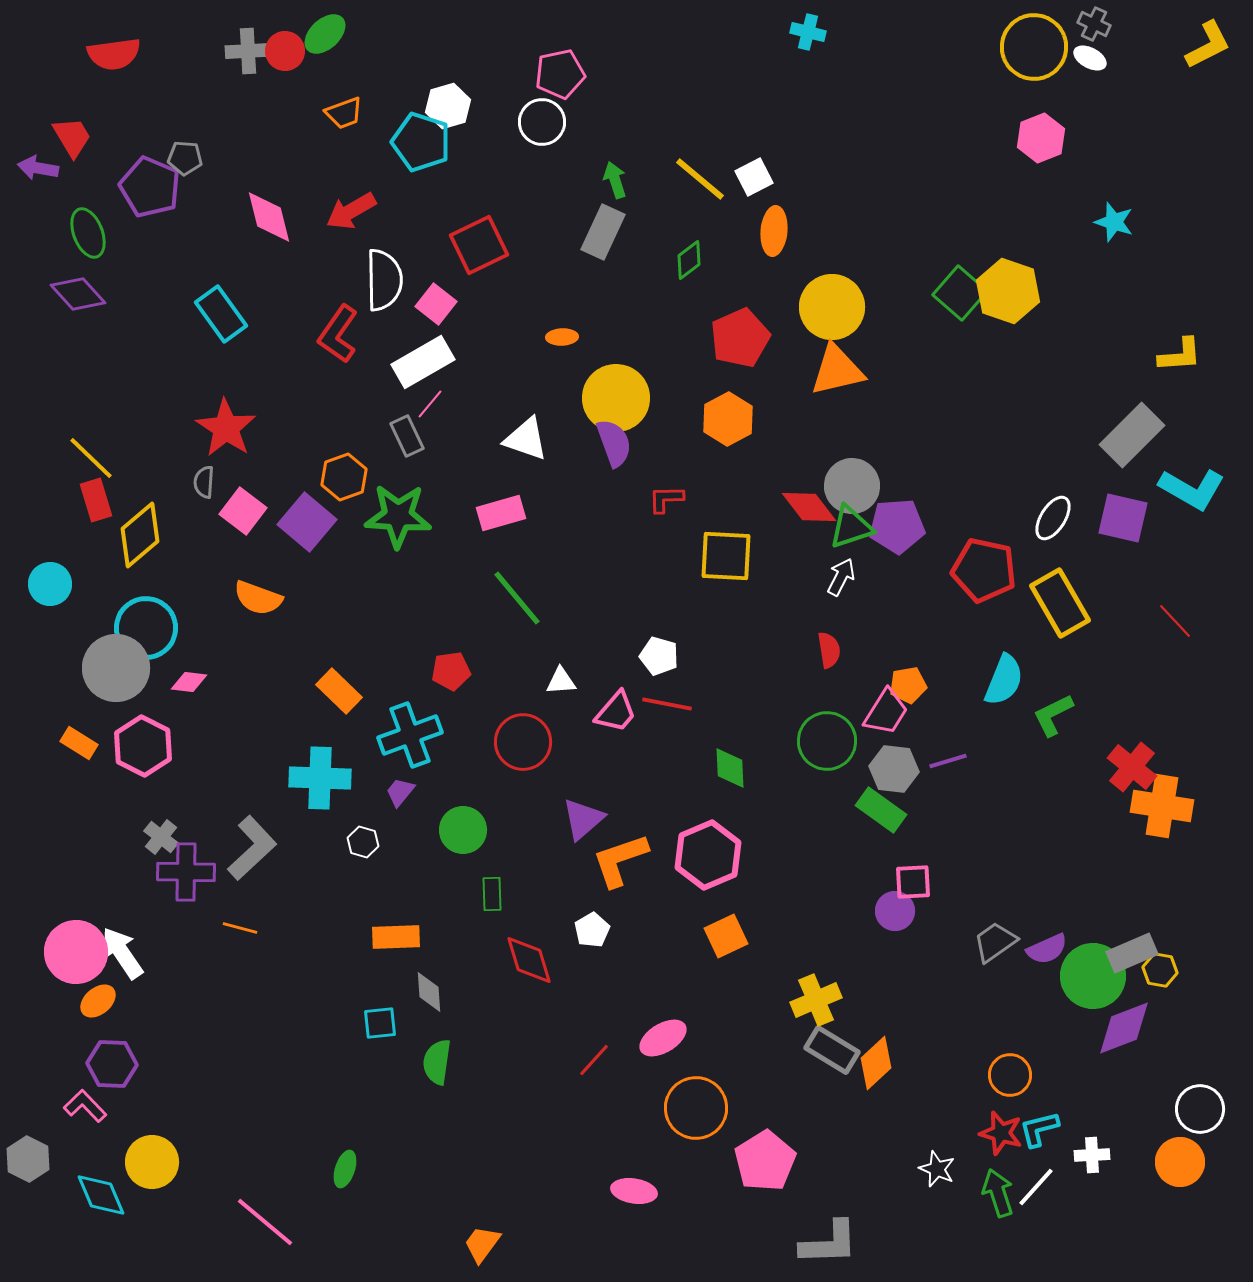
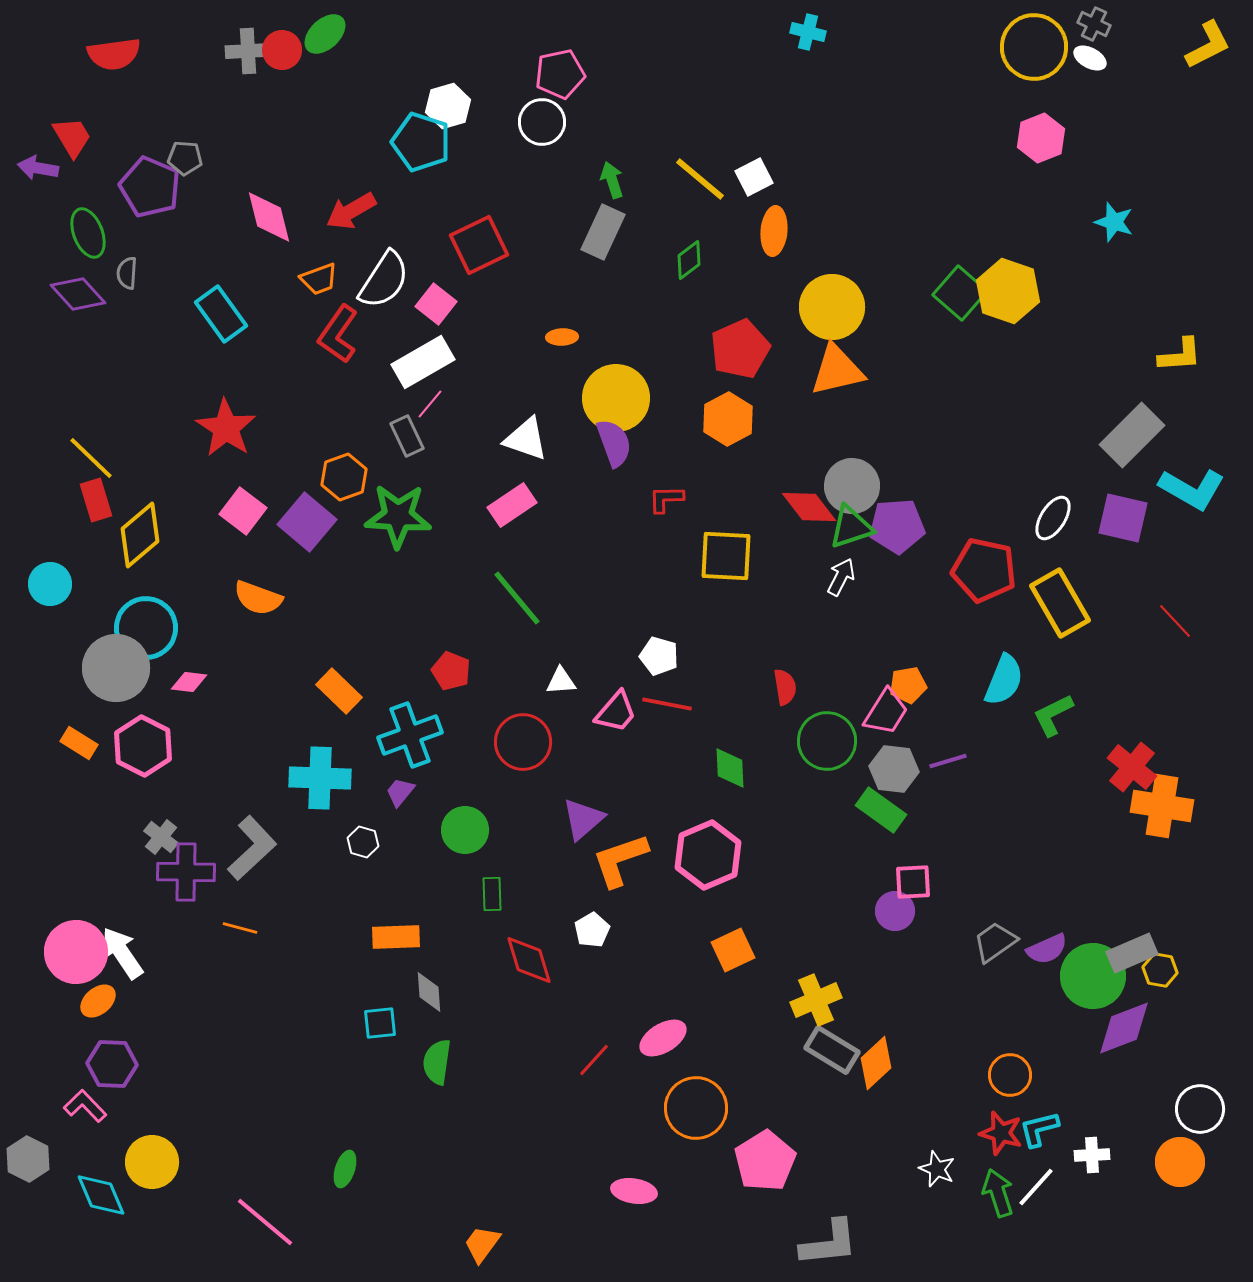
red circle at (285, 51): moved 3 px left, 1 px up
orange trapezoid at (344, 113): moved 25 px left, 166 px down
green arrow at (615, 180): moved 3 px left
white semicircle at (384, 280): rotated 34 degrees clockwise
red pentagon at (740, 338): moved 11 px down
gray semicircle at (204, 482): moved 77 px left, 209 px up
pink rectangle at (501, 513): moved 11 px right, 8 px up; rotated 18 degrees counterclockwise
red semicircle at (829, 650): moved 44 px left, 37 px down
red pentagon at (451, 671): rotated 30 degrees clockwise
green circle at (463, 830): moved 2 px right
orange square at (726, 936): moved 7 px right, 14 px down
gray L-shape at (829, 1243): rotated 4 degrees counterclockwise
